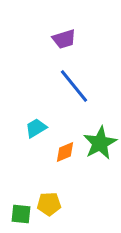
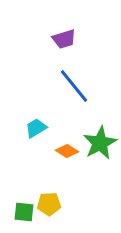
orange diamond: moved 2 px right, 1 px up; rotated 55 degrees clockwise
green square: moved 3 px right, 2 px up
